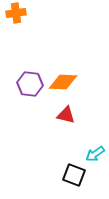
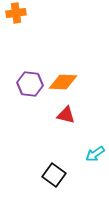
black square: moved 20 px left; rotated 15 degrees clockwise
